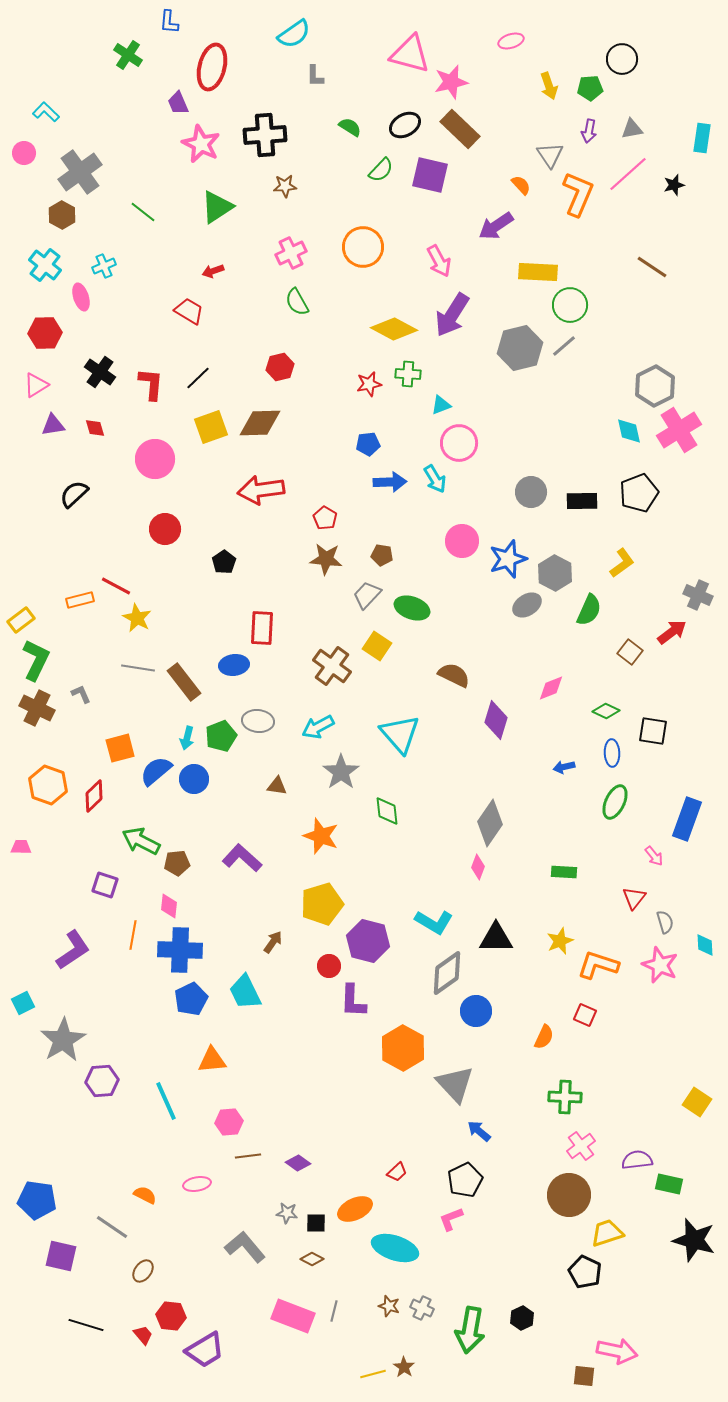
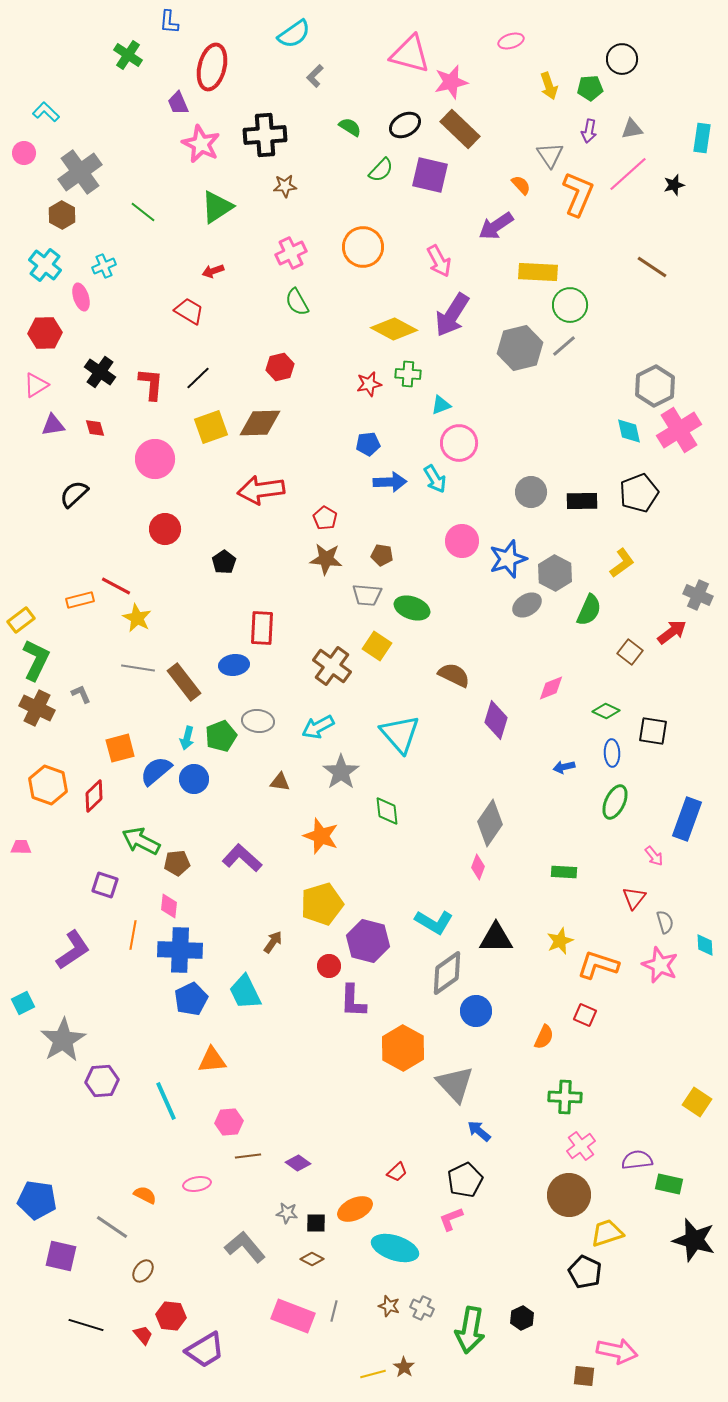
gray L-shape at (315, 76): rotated 45 degrees clockwise
gray trapezoid at (367, 595): rotated 128 degrees counterclockwise
brown triangle at (277, 786): moved 3 px right, 4 px up
